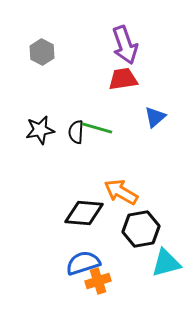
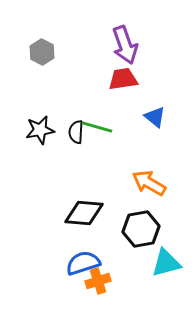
blue triangle: rotated 40 degrees counterclockwise
green line: moved 1 px up
orange arrow: moved 28 px right, 9 px up
